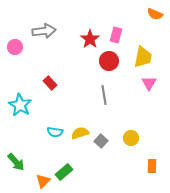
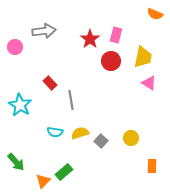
red circle: moved 2 px right
pink triangle: rotated 28 degrees counterclockwise
gray line: moved 33 px left, 5 px down
